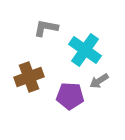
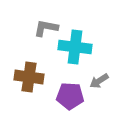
cyan cross: moved 10 px left, 3 px up; rotated 28 degrees counterclockwise
brown cross: rotated 28 degrees clockwise
